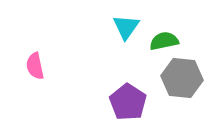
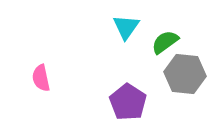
green semicircle: moved 1 px right, 1 px down; rotated 24 degrees counterclockwise
pink semicircle: moved 6 px right, 12 px down
gray hexagon: moved 3 px right, 4 px up
